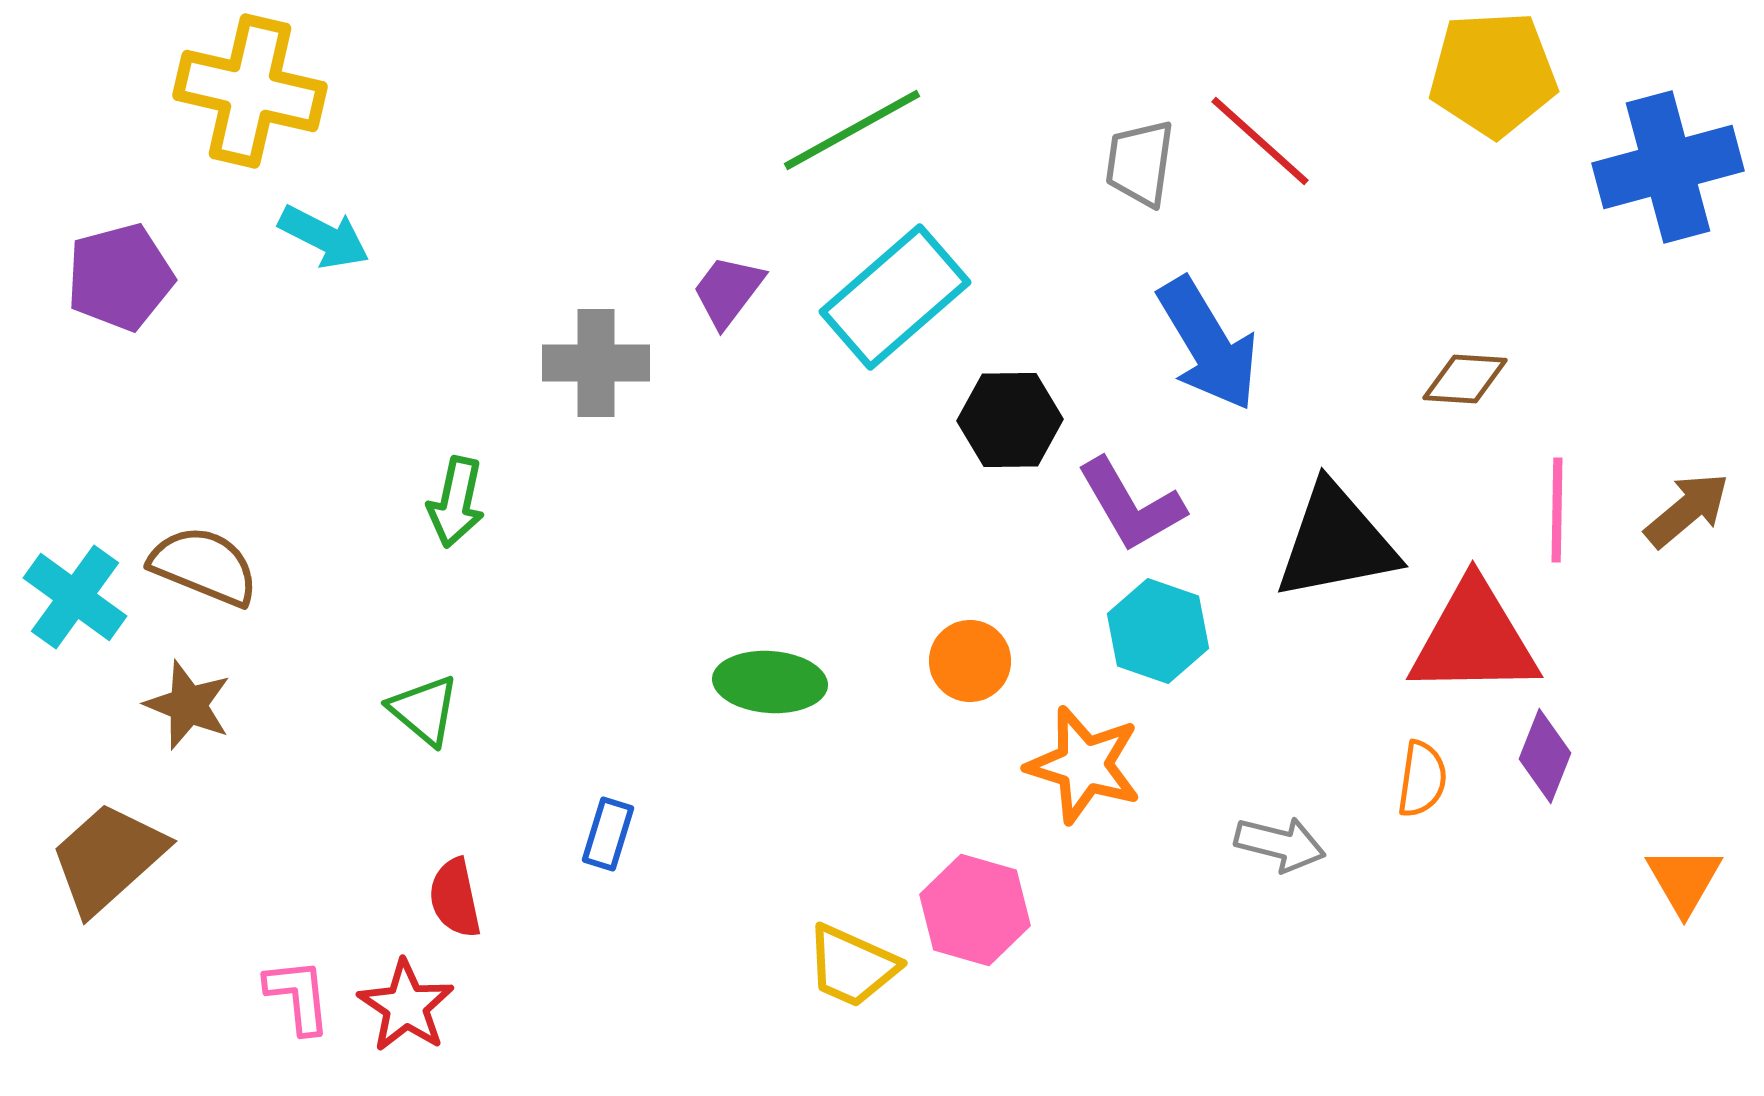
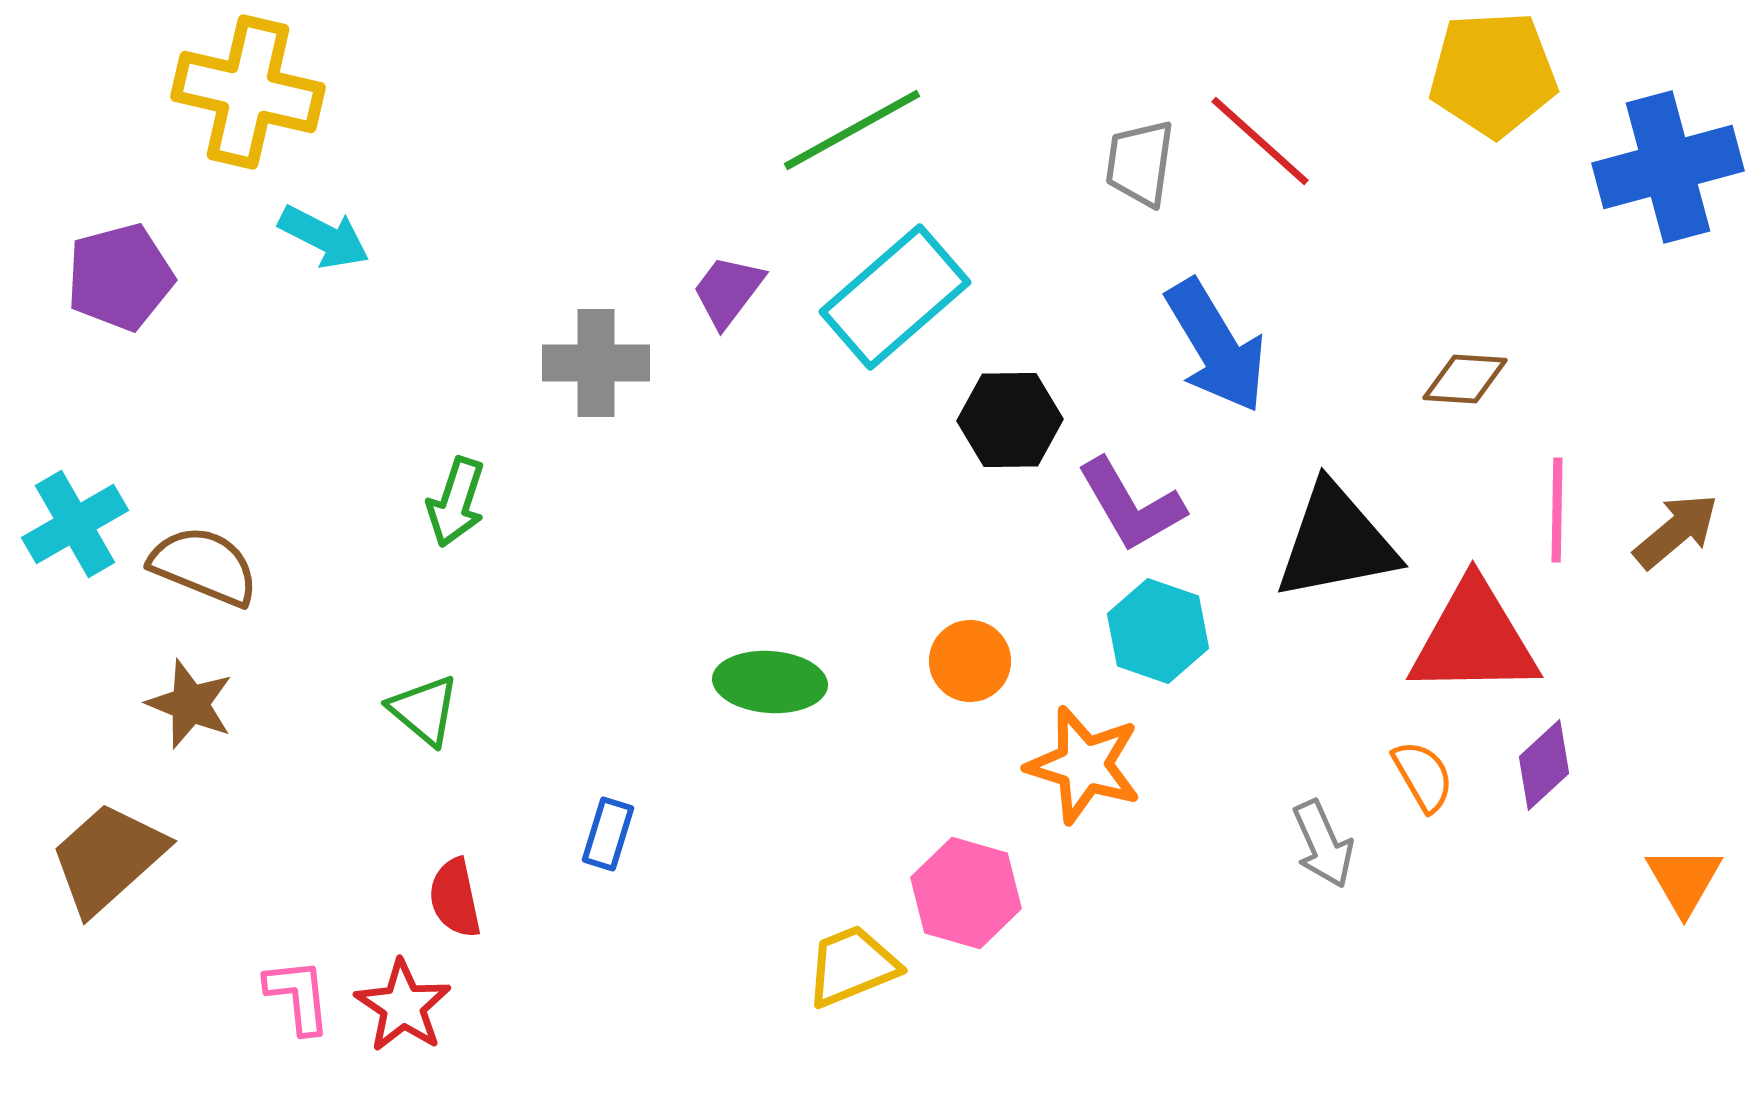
yellow cross: moved 2 px left, 1 px down
blue arrow: moved 8 px right, 2 px down
green arrow: rotated 6 degrees clockwise
brown arrow: moved 11 px left, 21 px down
cyan cross: moved 73 px up; rotated 24 degrees clockwise
brown star: moved 2 px right, 1 px up
purple diamond: moved 1 px left, 9 px down; rotated 26 degrees clockwise
orange semicircle: moved 1 px right, 3 px up; rotated 38 degrees counterclockwise
gray arrow: moved 43 px right; rotated 52 degrees clockwise
pink hexagon: moved 9 px left, 17 px up
yellow trapezoid: rotated 134 degrees clockwise
red star: moved 3 px left
